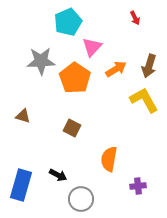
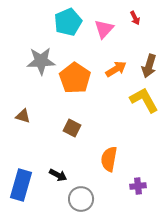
pink triangle: moved 12 px right, 18 px up
